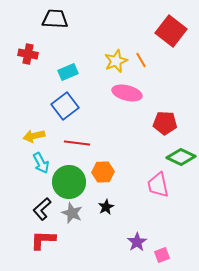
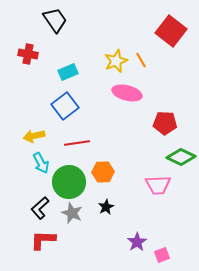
black trapezoid: moved 1 px down; rotated 52 degrees clockwise
red line: rotated 15 degrees counterclockwise
pink trapezoid: rotated 80 degrees counterclockwise
black L-shape: moved 2 px left, 1 px up
